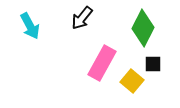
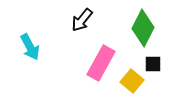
black arrow: moved 2 px down
cyan arrow: moved 21 px down
pink rectangle: moved 1 px left
